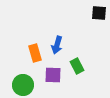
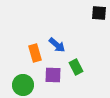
blue arrow: rotated 66 degrees counterclockwise
green rectangle: moved 1 px left, 1 px down
